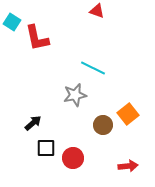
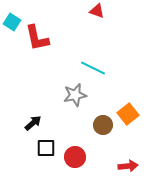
red circle: moved 2 px right, 1 px up
